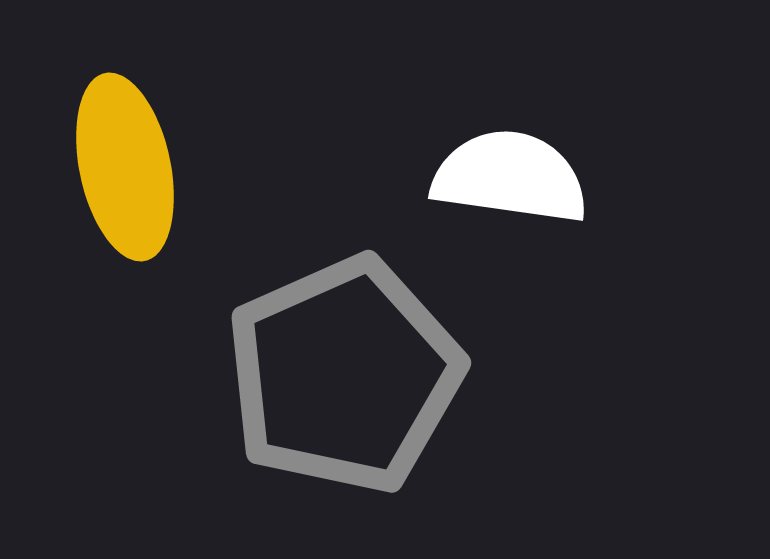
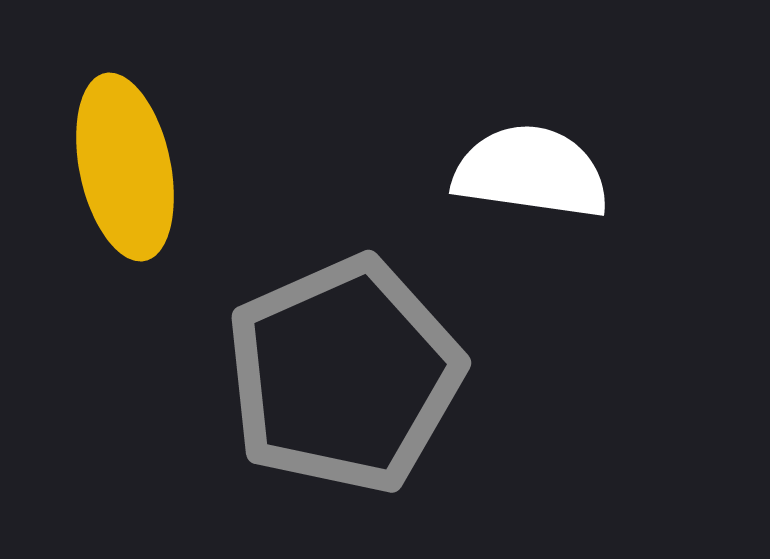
white semicircle: moved 21 px right, 5 px up
